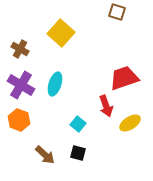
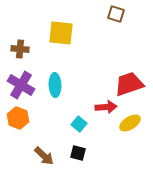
brown square: moved 1 px left, 2 px down
yellow square: rotated 36 degrees counterclockwise
brown cross: rotated 24 degrees counterclockwise
red trapezoid: moved 5 px right, 6 px down
cyan ellipse: moved 1 px down; rotated 20 degrees counterclockwise
red arrow: moved 1 px down; rotated 75 degrees counterclockwise
orange hexagon: moved 1 px left, 2 px up
cyan square: moved 1 px right
brown arrow: moved 1 px left, 1 px down
